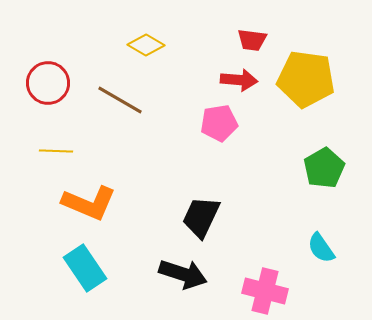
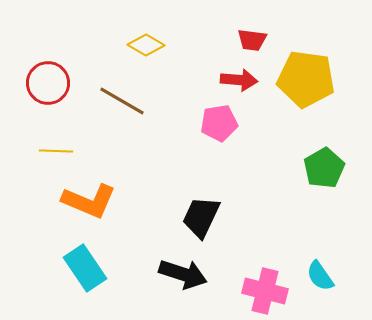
brown line: moved 2 px right, 1 px down
orange L-shape: moved 2 px up
cyan semicircle: moved 1 px left, 28 px down
